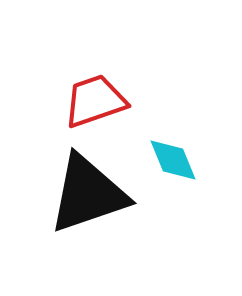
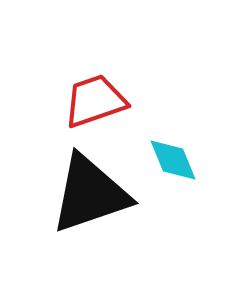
black triangle: moved 2 px right
